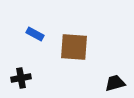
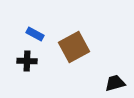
brown square: rotated 32 degrees counterclockwise
black cross: moved 6 px right, 17 px up; rotated 12 degrees clockwise
